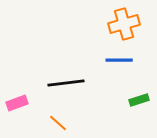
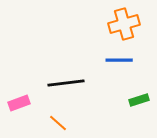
pink rectangle: moved 2 px right
